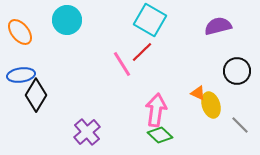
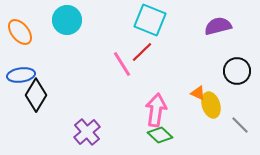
cyan square: rotated 8 degrees counterclockwise
